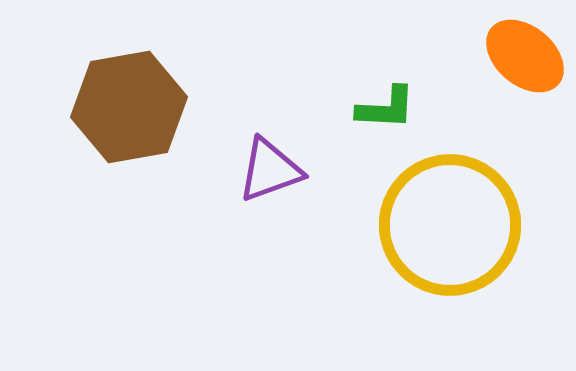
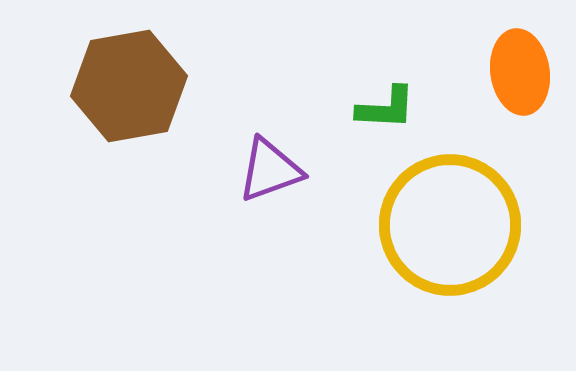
orange ellipse: moved 5 px left, 16 px down; rotated 42 degrees clockwise
brown hexagon: moved 21 px up
